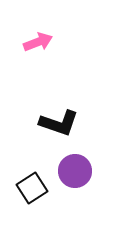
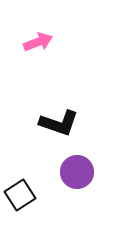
purple circle: moved 2 px right, 1 px down
black square: moved 12 px left, 7 px down
